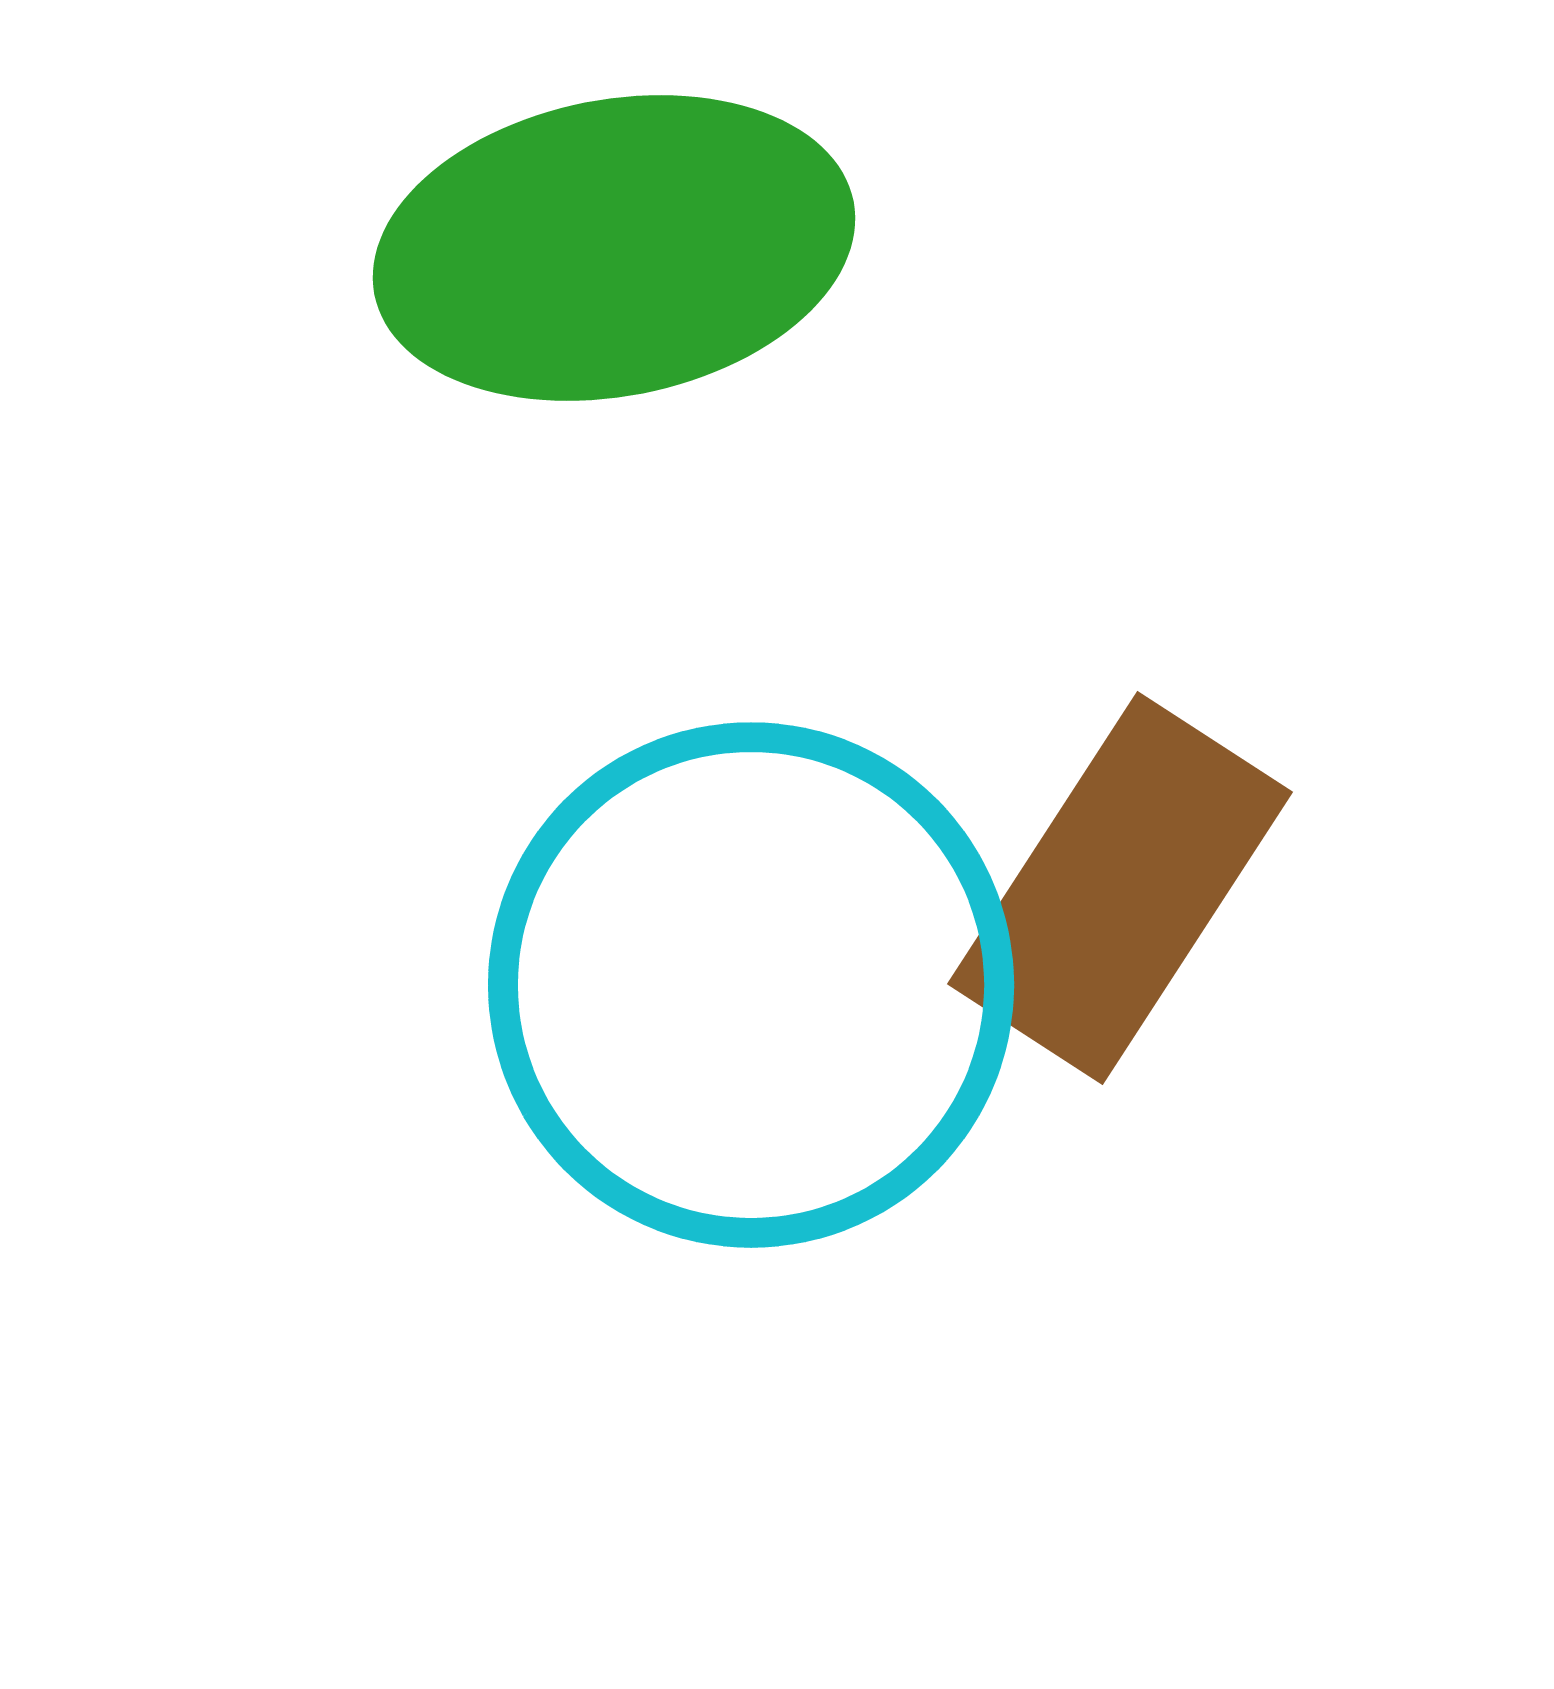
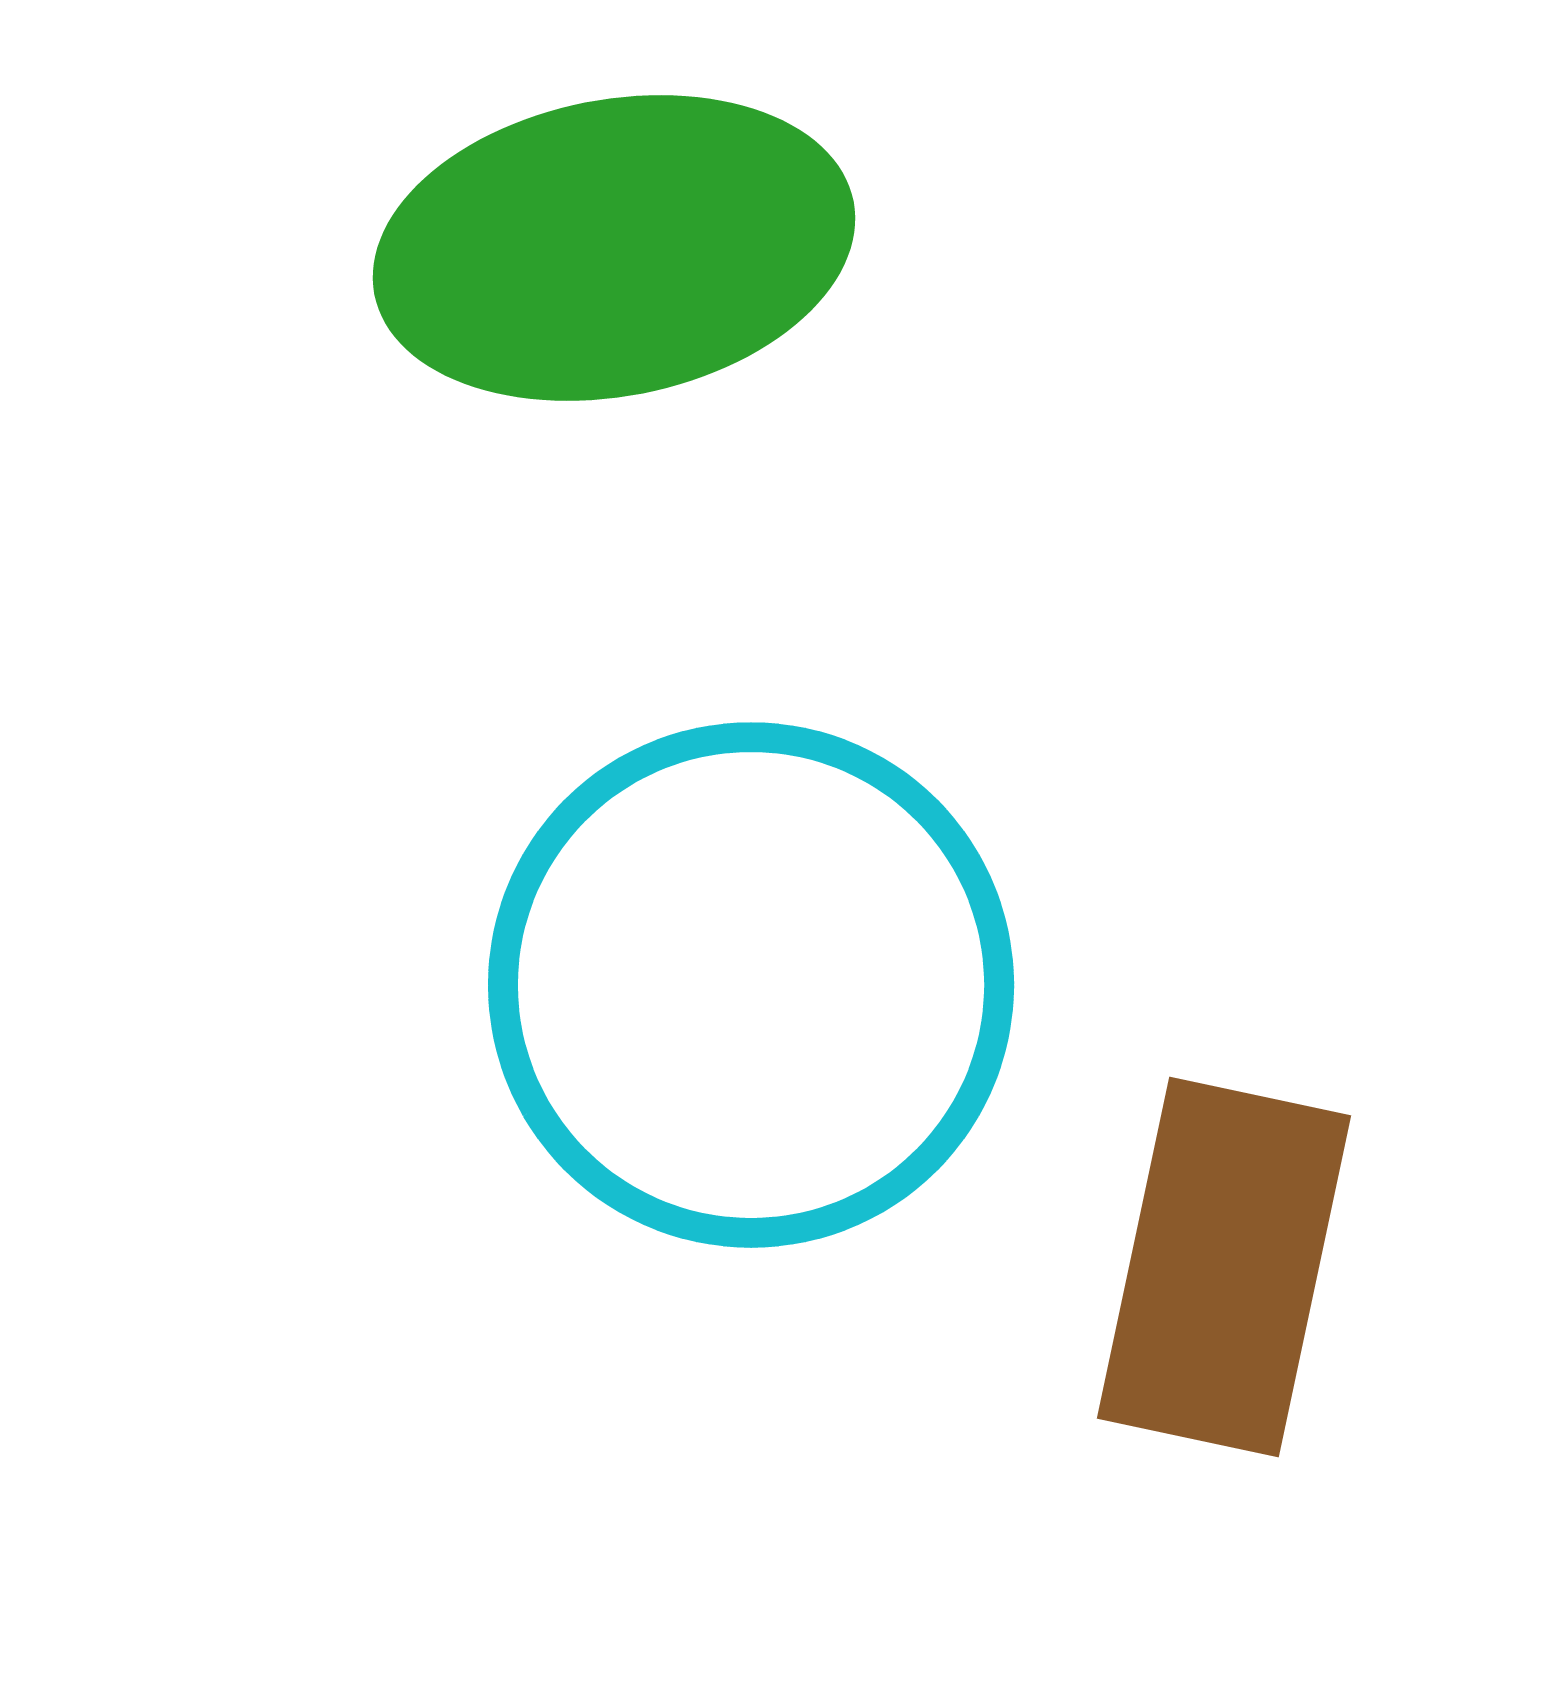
brown rectangle: moved 104 px right, 379 px down; rotated 21 degrees counterclockwise
